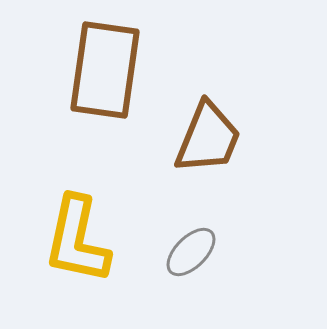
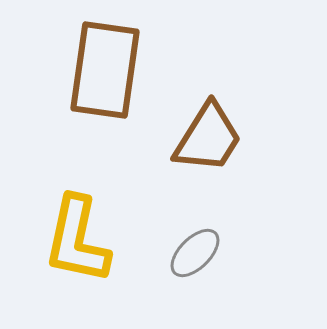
brown trapezoid: rotated 10 degrees clockwise
gray ellipse: moved 4 px right, 1 px down
